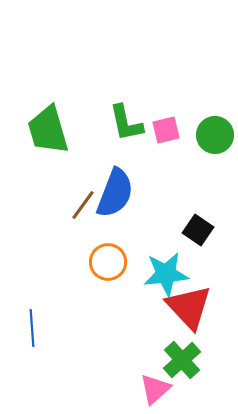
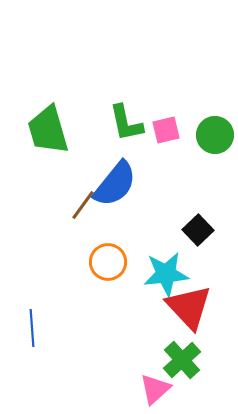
blue semicircle: moved 9 px up; rotated 18 degrees clockwise
black square: rotated 12 degrees clockwise
